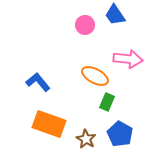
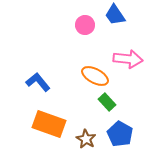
green rectangle: rotated 66 degrees counterclockwise
